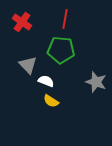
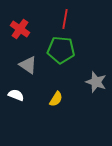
red cross: moved 2 px left, 7 px down
gray triangle: rotated 12 degrees counterclockwise
white semicircle: moved 30 px left, 14 px down
yellow semicircle: moved 5 px right, 2 px up; rotated 91 degrees counterclockwise
